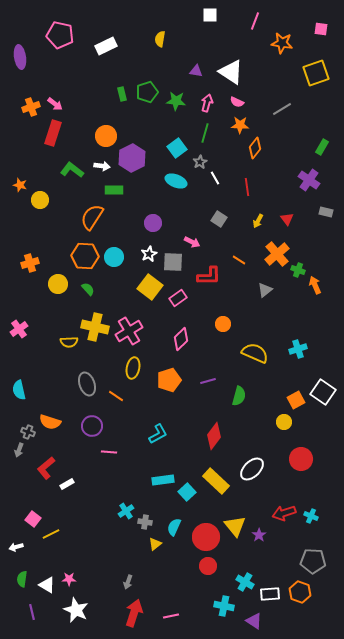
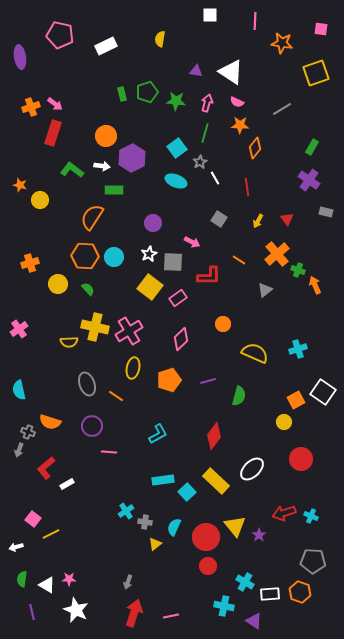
pink line at (255, 21): rotated 18 degrees counterclockwise
green rectangle at (322, 147): moved 10 px left
